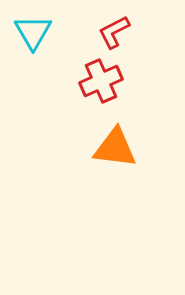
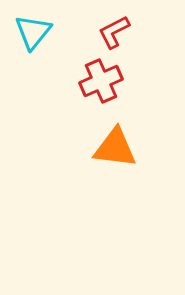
cyan triangle: rotated 9 degrees clockwise
